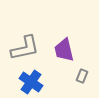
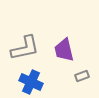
gray rectangle: rotated 48 degrees clockwise
blue cross: rotated 10 degrees counterclockwise
